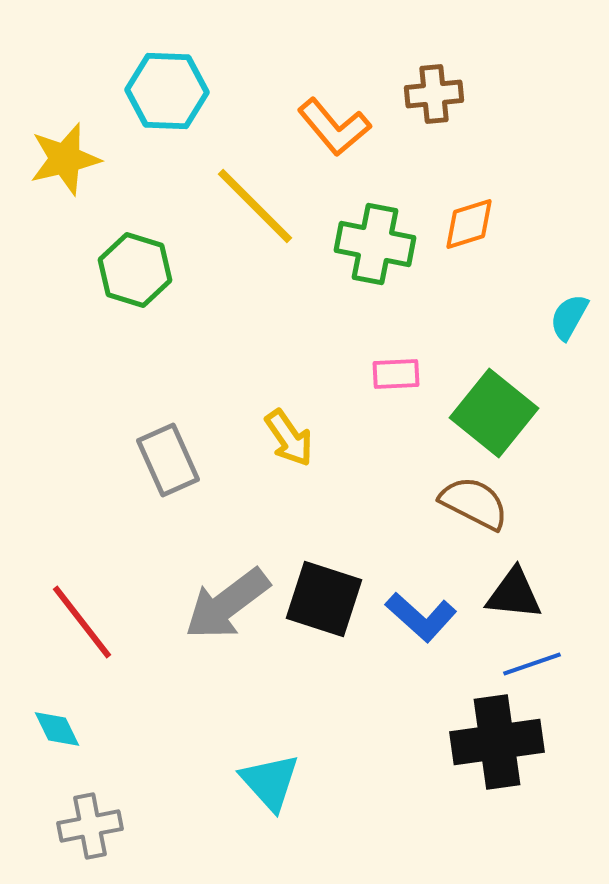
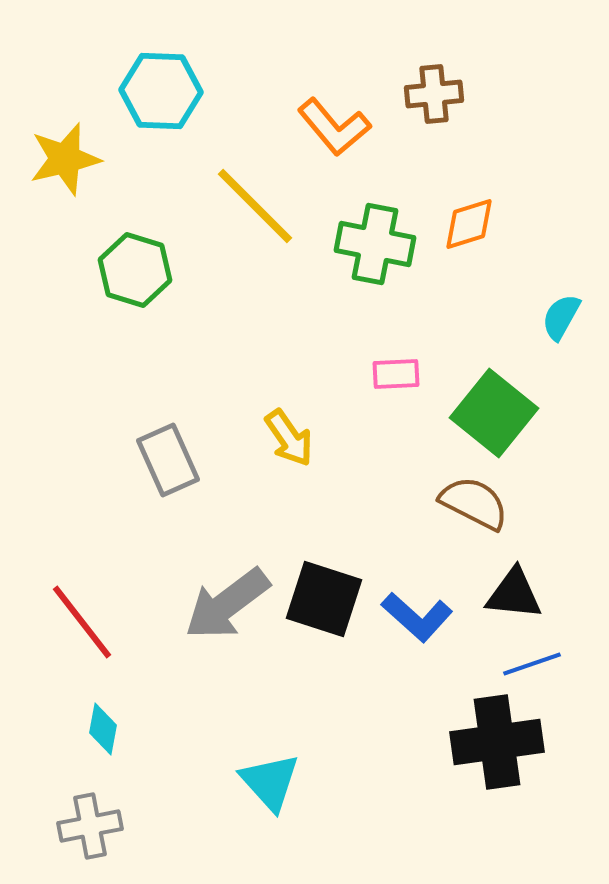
cyan hexagon: moved 6 px left
cyan semicircle: moved 8 px left
blue L-shape: moved 4 px left
cyan diamond: moved 46 px right; rotated 36 degrees clockwise
